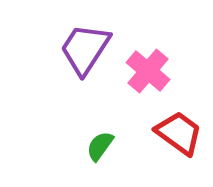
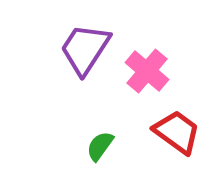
pink cross: moved 1 px left
red trapezoid: moved 2 px left, 1 px up
